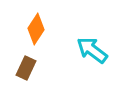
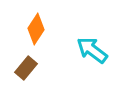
brown rectangle: rotated 15 degrees clockwise
